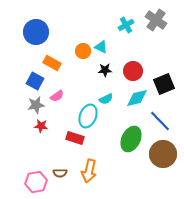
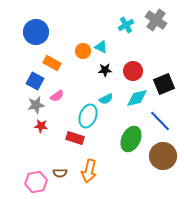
brown circle: moved 2 px down
